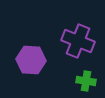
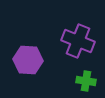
purple hexagon: moved 3 px left
